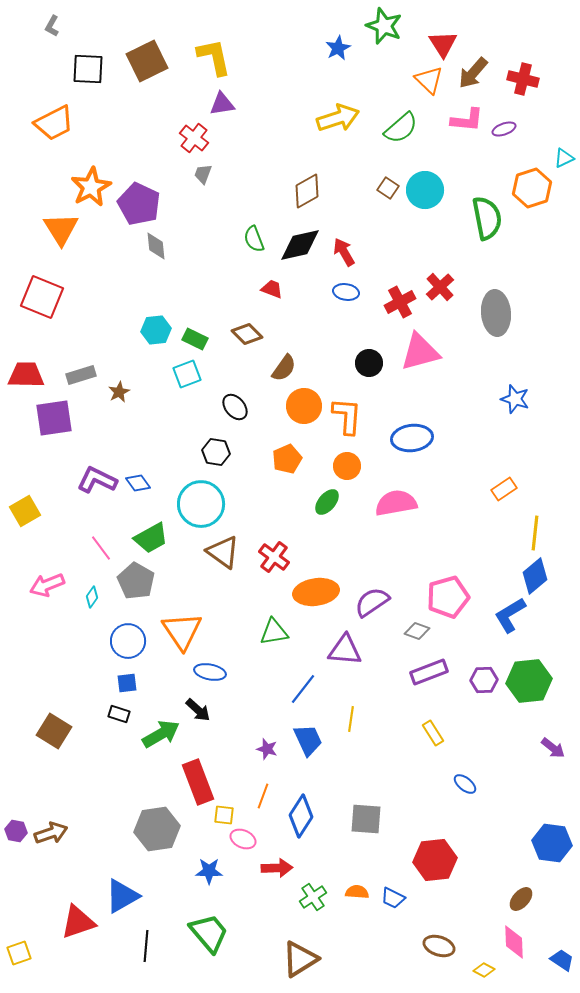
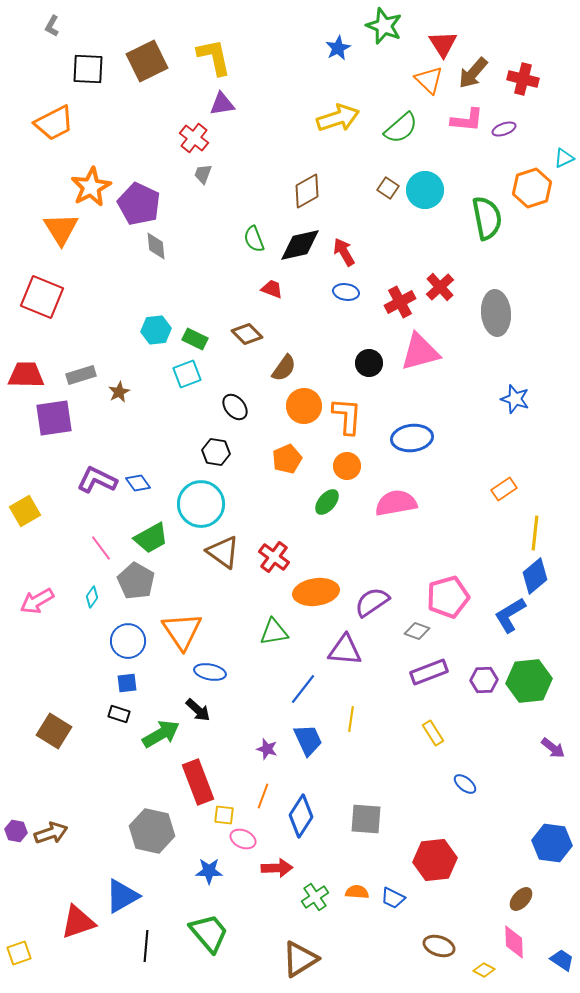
pink arrow at (47, 585): moved 10 px left, 16 px down; rotated 8 degrees counterclockwise
gray hexagon at (157, 829): moved 5 px left, 2 px down; rotated 21 degrees clockwise
green cross at (313, 897): moved 2 px right
